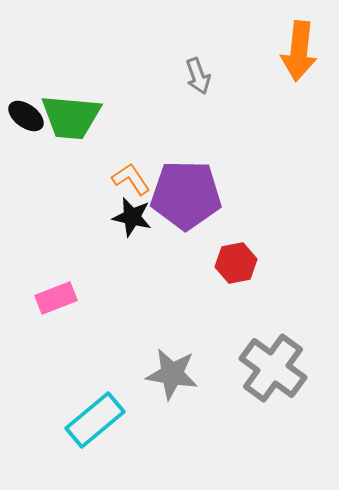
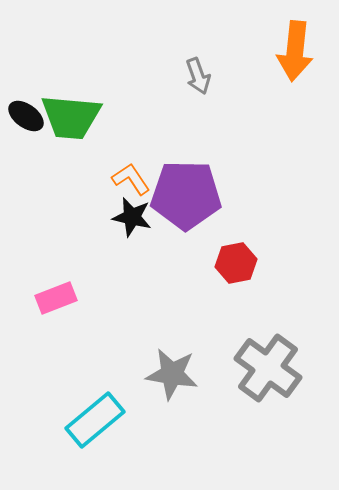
orange arrow: moved 4 px left
gray cross: moved 5 px left
